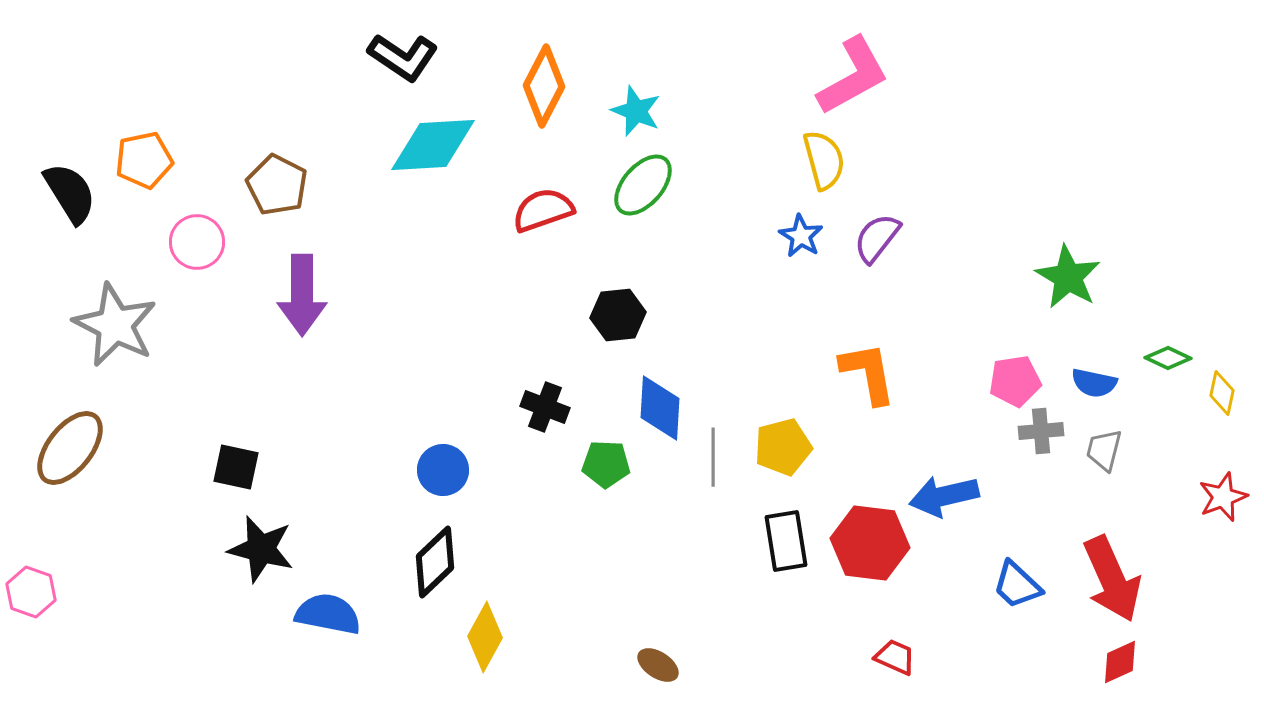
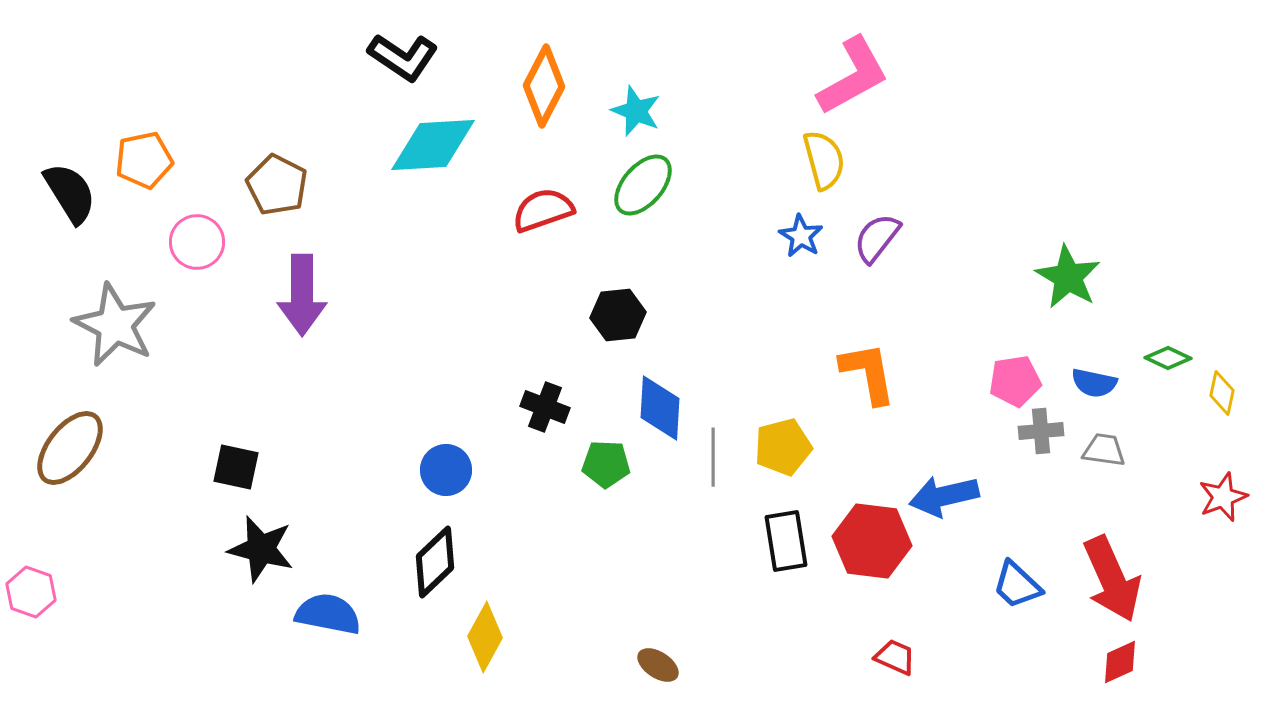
gray trapezoid at (1104, 450): rotated 84 degrees clockwise
blue circle at (443, 470): moved 3 px right
red hexagon at (870, 543): moved 2 px right, 2 px up
